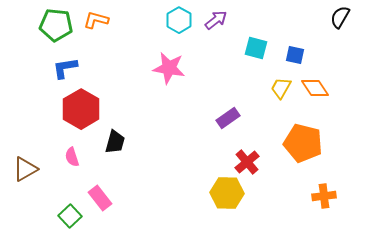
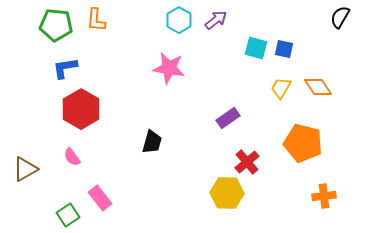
orange L-shape: rotated 100 degrees counterclockwise
blue square: moved 11 px left, 6 px up
orange diamond: moved 3 px right, 1 px up
black trapezoid: moved 37 px right
pink semicircle: rotated 18 degrees counterclockwise
green square: moved 2 px left, 1 px up; rotated 10 degrees clockwise
